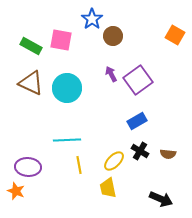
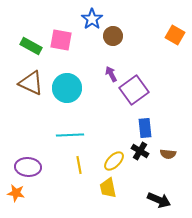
purple square: moved 4 px left, 10 px down
blue rectangle: moved 8 px right, 7 px down; rotated 66 degrees counterclockwise
cyan line: moved 3 px right, 5 px up
orange star: moved 2 px down; rotated 12 degrees counterclockwise
black arrow: moved 2 px left, 1 px down
